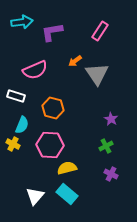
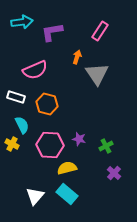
orange arrow: moved 2 px right, 4 px up; rotated 144 degrees clockwise
white rectangle: moved 1 px down
orange hexagon: moved 6 px left, 4 px up
purple star: moved 32 px left, 20 px down; rotated 16 degrees counterclockwise
cyan semicircle: rotated 48 degrees counterclockwise
yellow cross: moved 1 px left
purple cross: moved 3 px right, 1 px up; rotated 16 degrees clockwise
